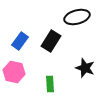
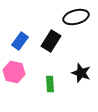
black ellipse: moved 1 px left
black star: moved 4 px left, 5 px down
